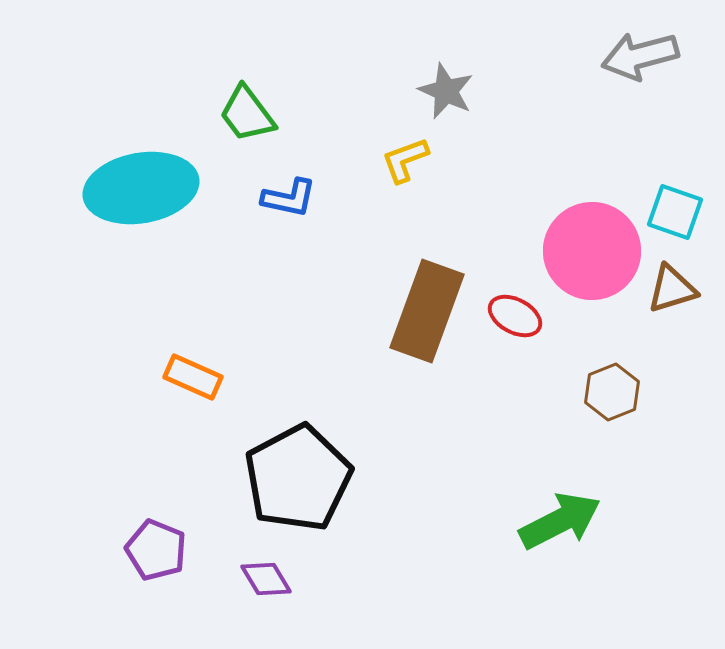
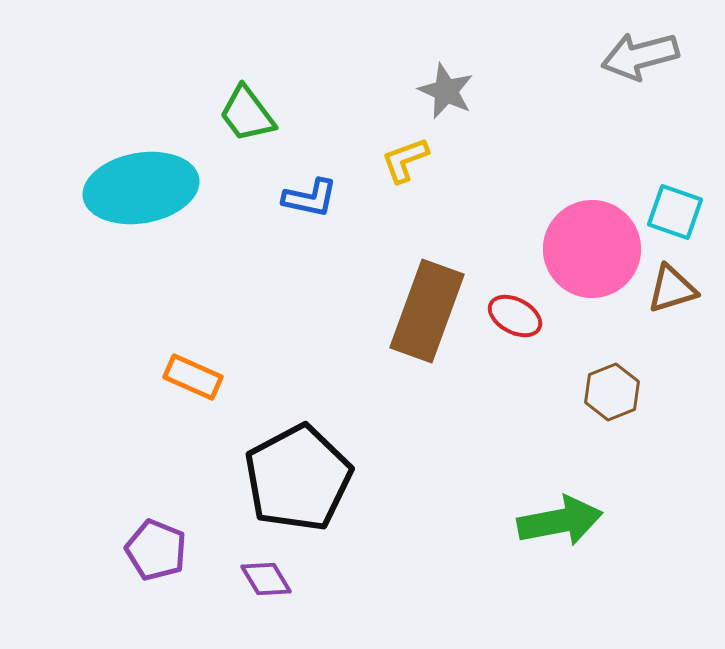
blue L-shape: moved 21 px right
pink circle: moved 2 px up
green arrow: rotated 16 degrees clockwise
